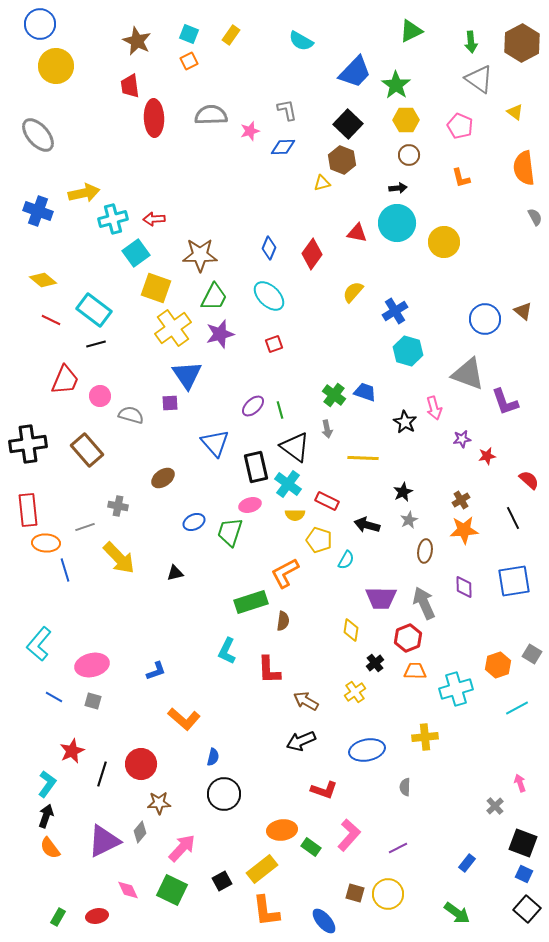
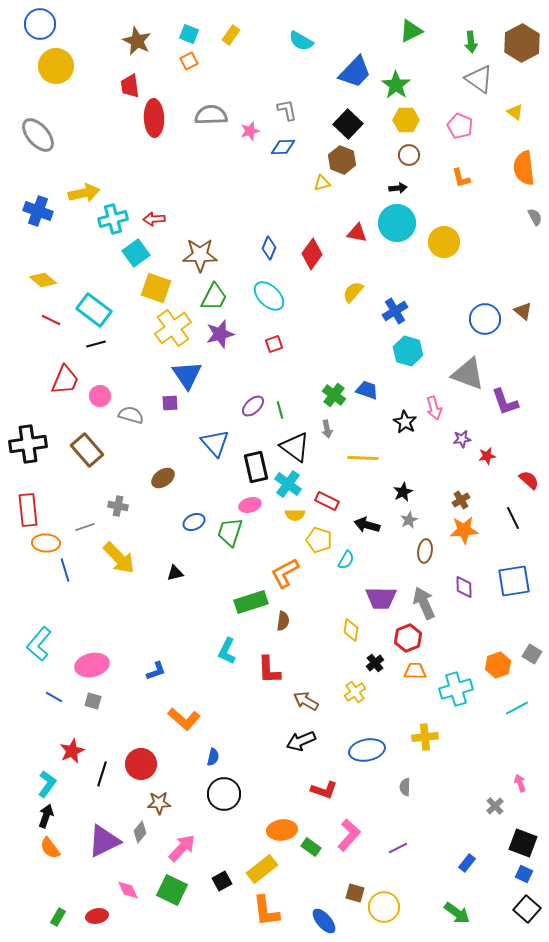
blue trapezoid at (365, 392): moved 2 px right, 2 px up
yellow circle at (388, 894): moved 4 px left, 13 px down
